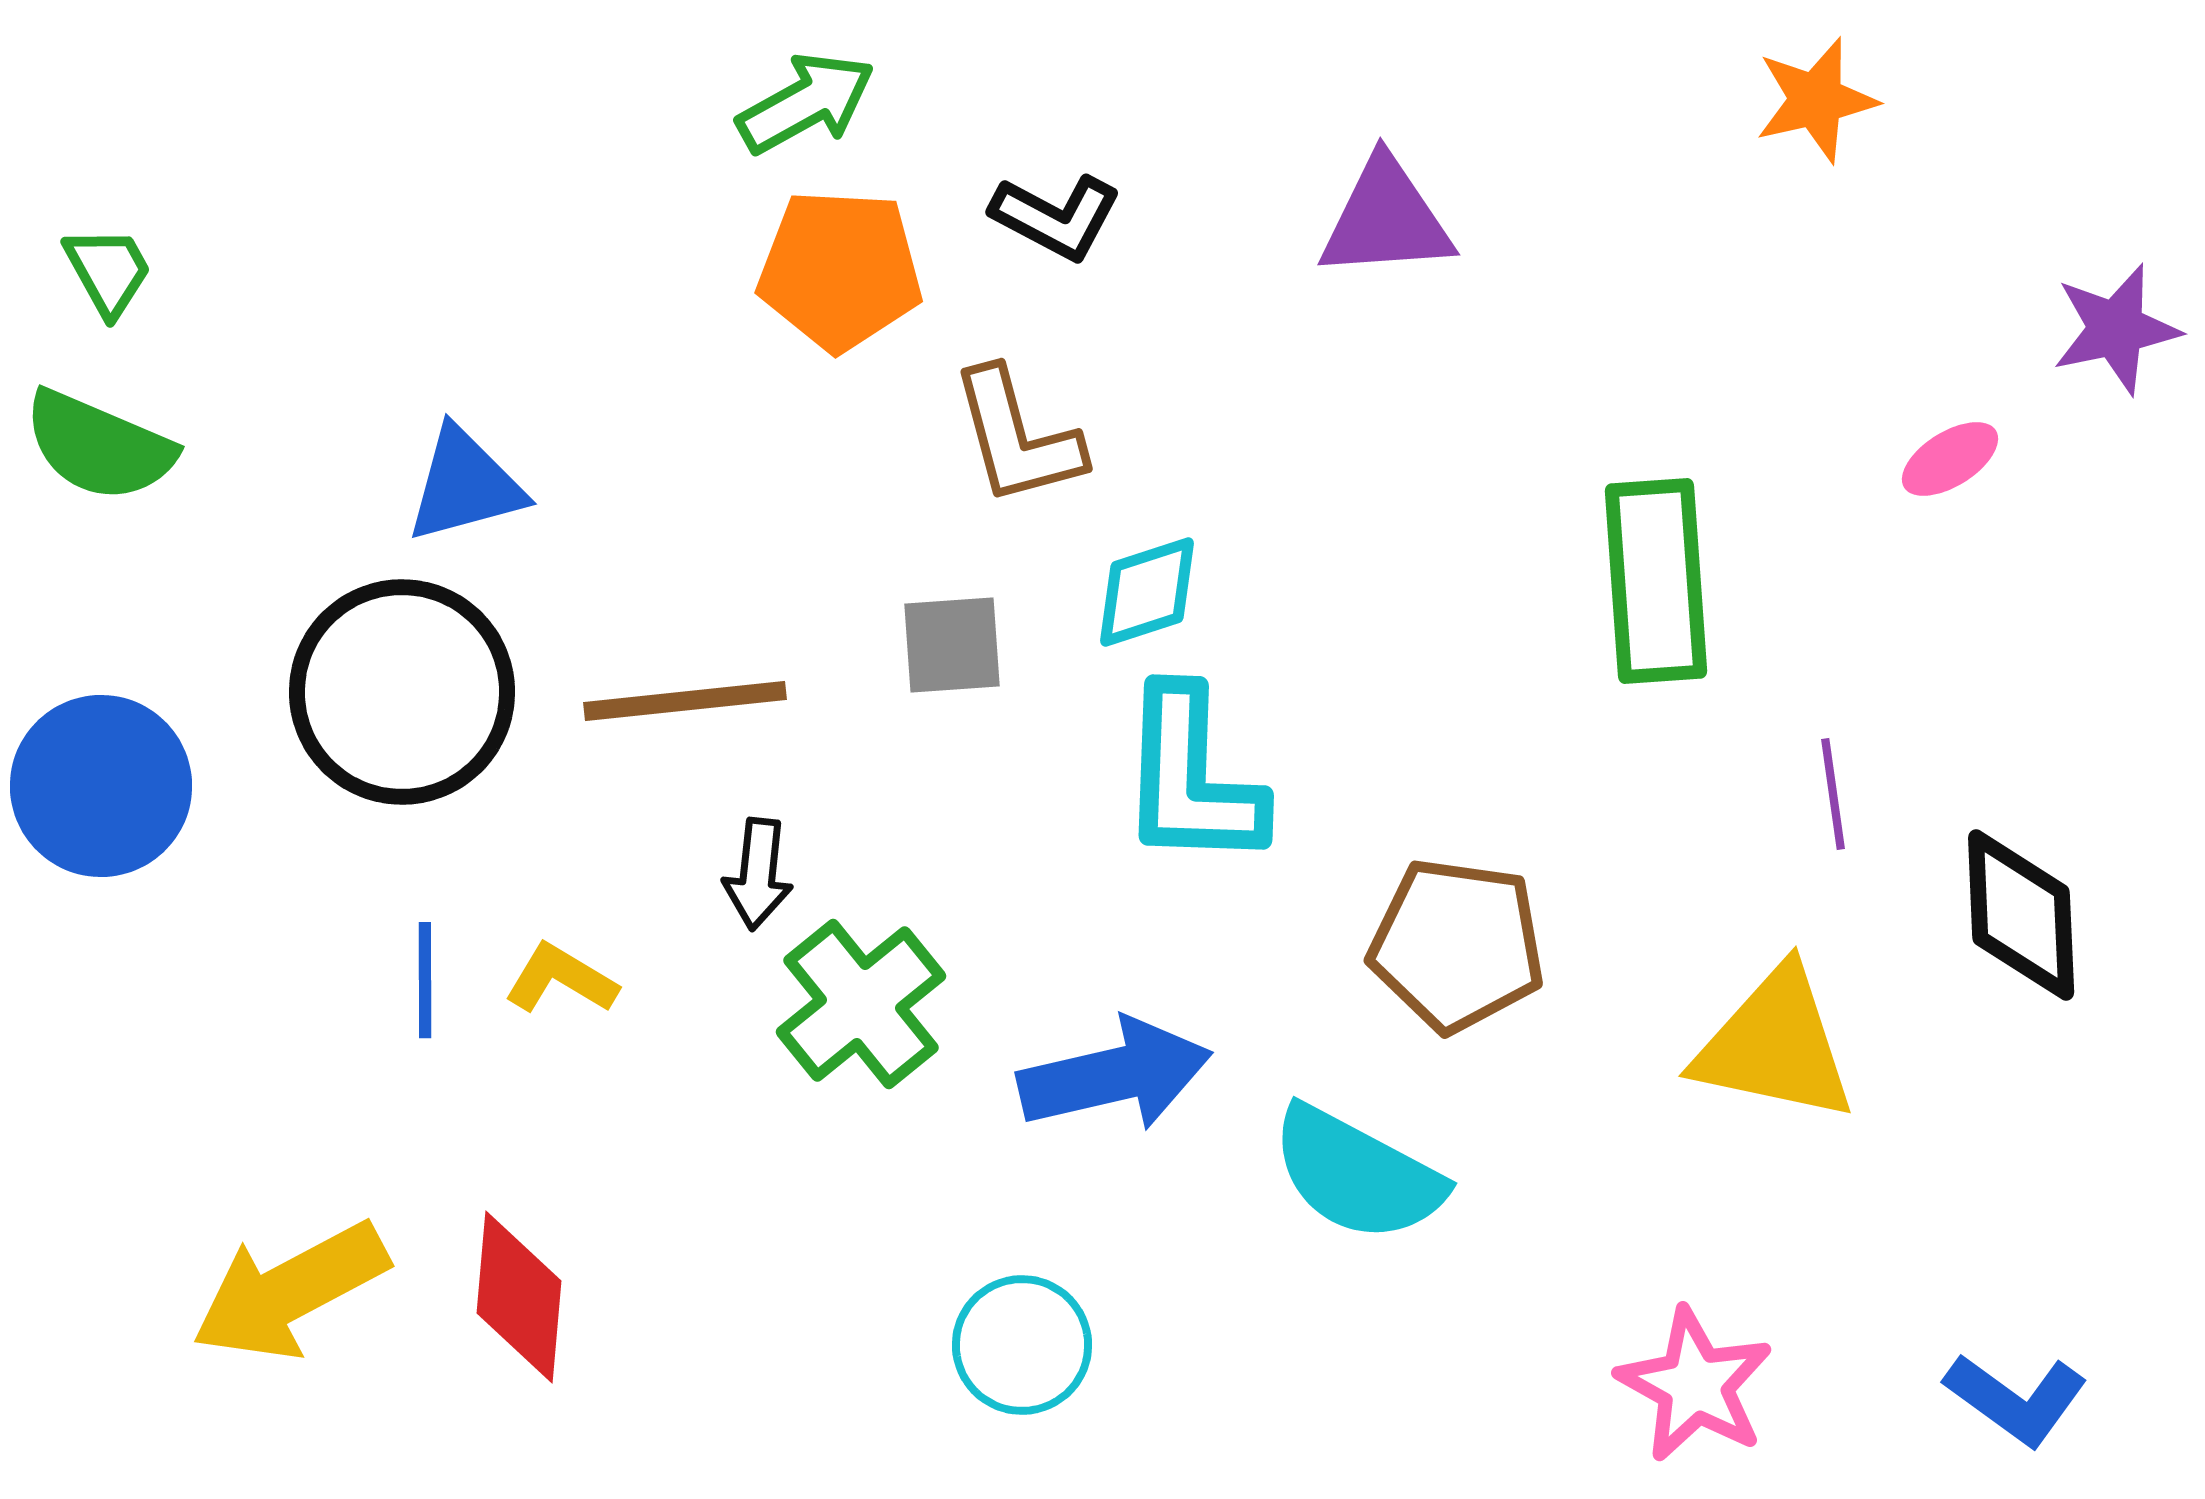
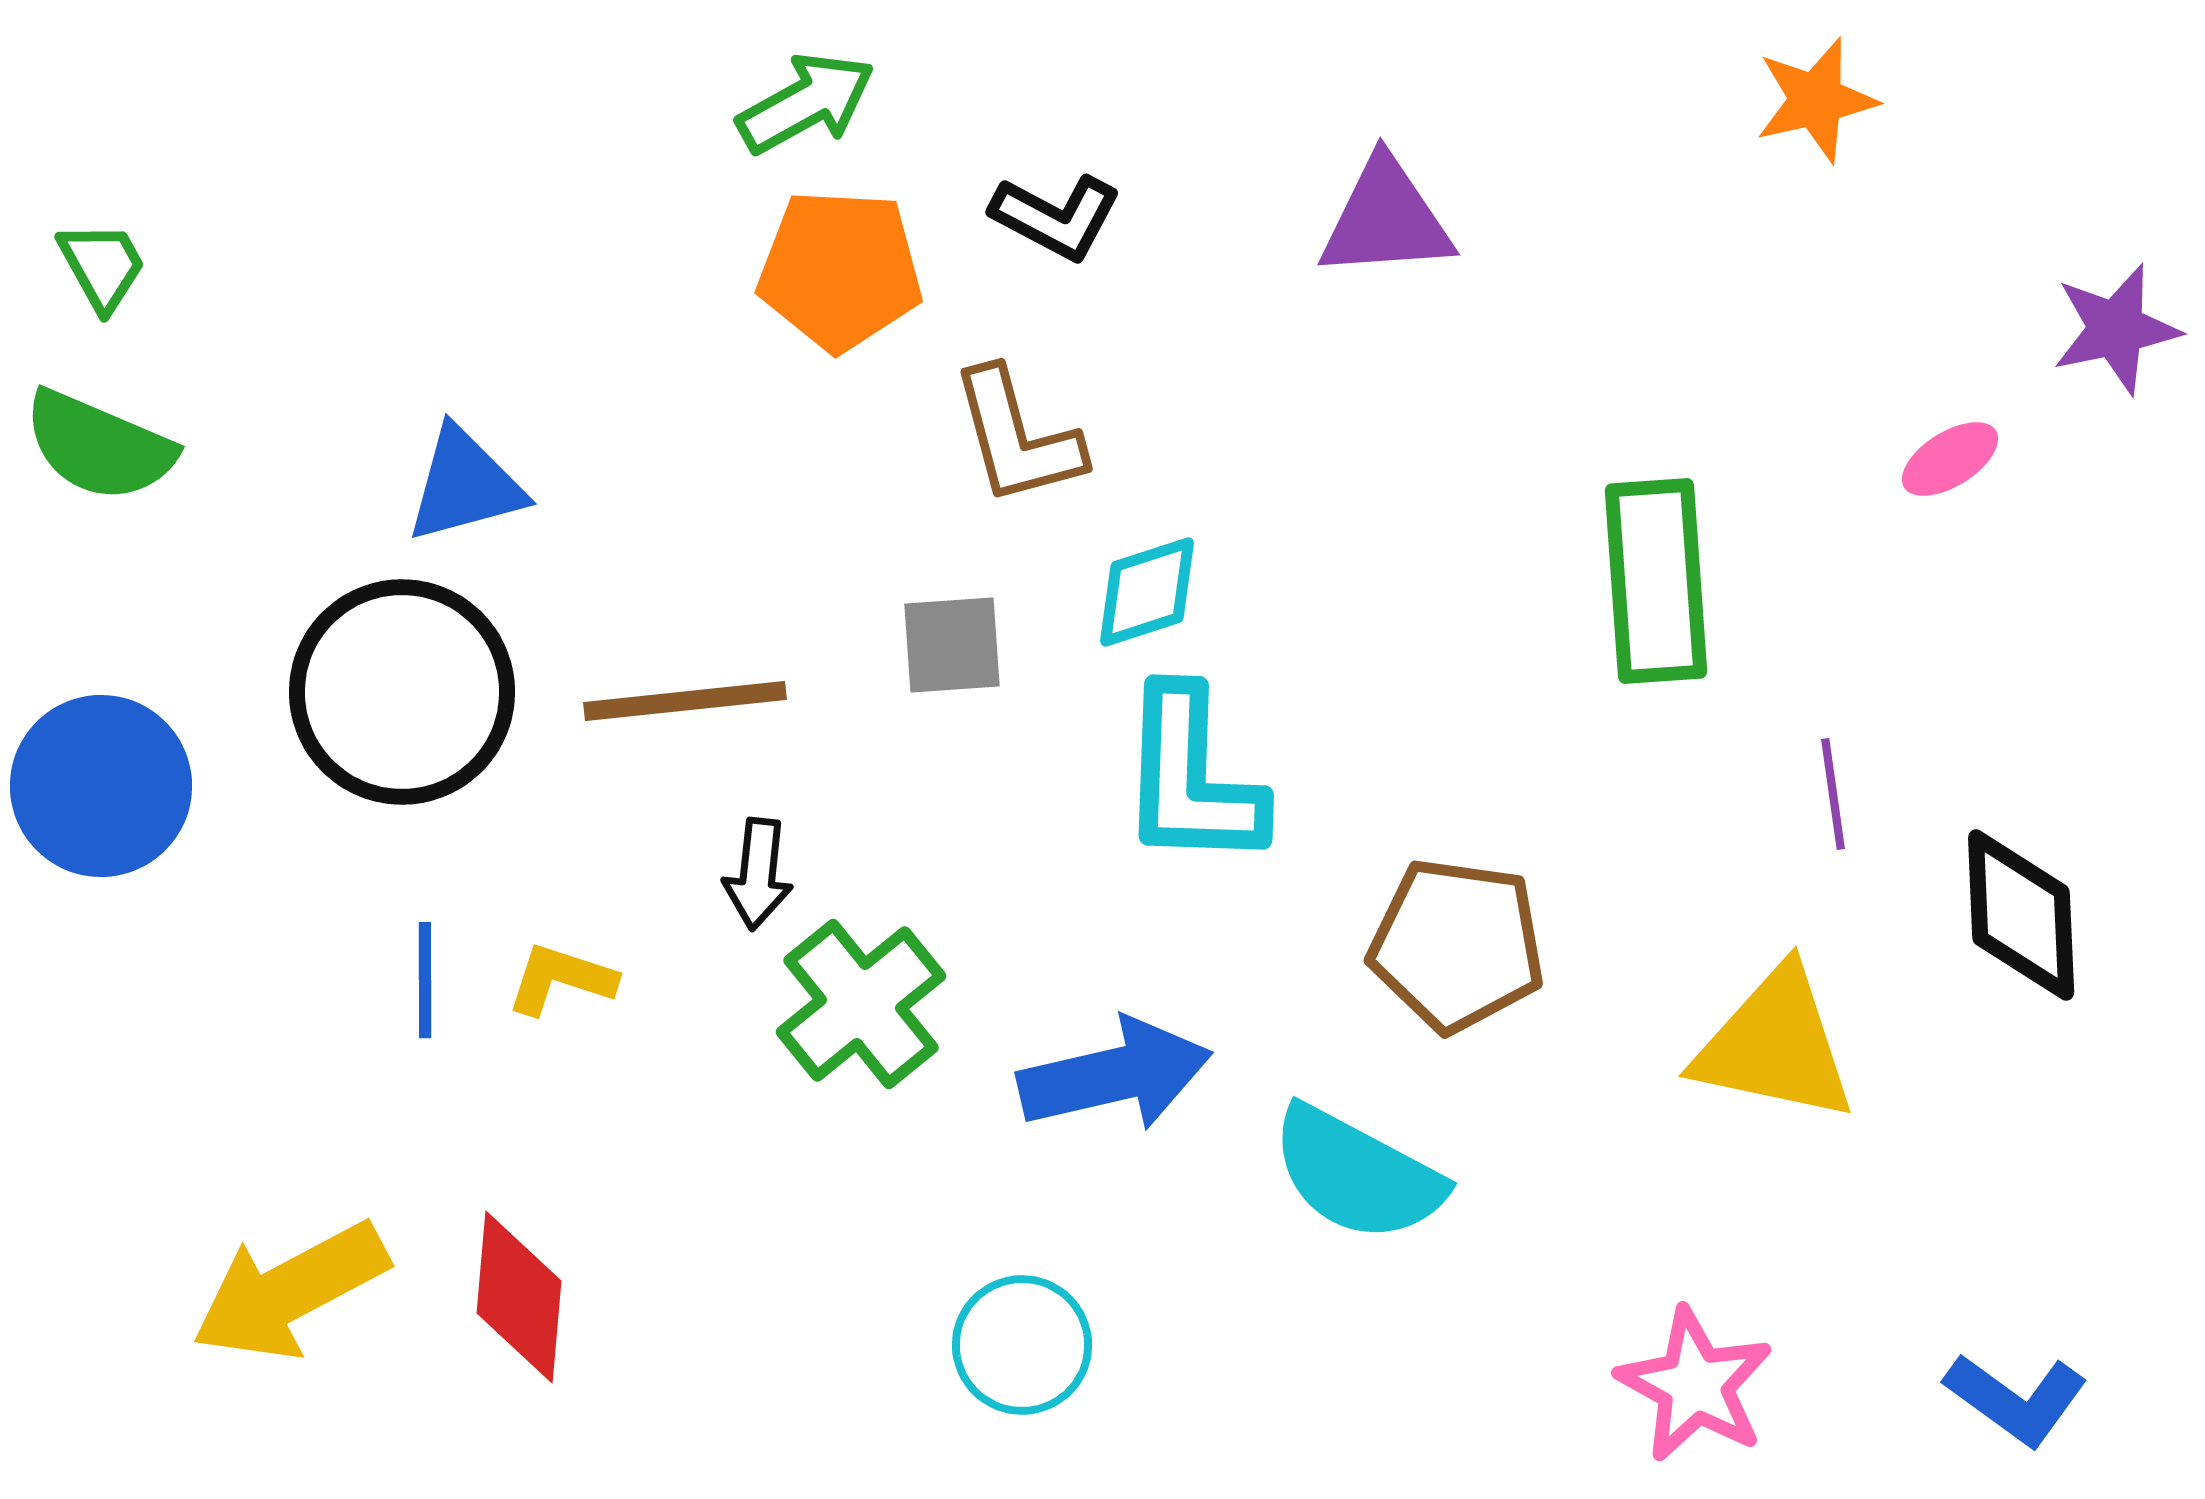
green trapezoid: moved 6 px left, 5 px up
yellow L-shape: rotated 13 degrees counterclockwise
